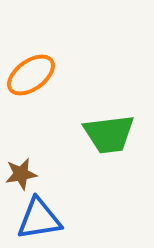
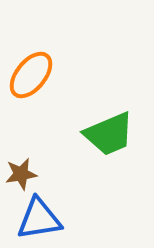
orange ellipse: rotated 15 degrees counterclockwise
green trapezoid: rotated 16 degrees counterclockwise
